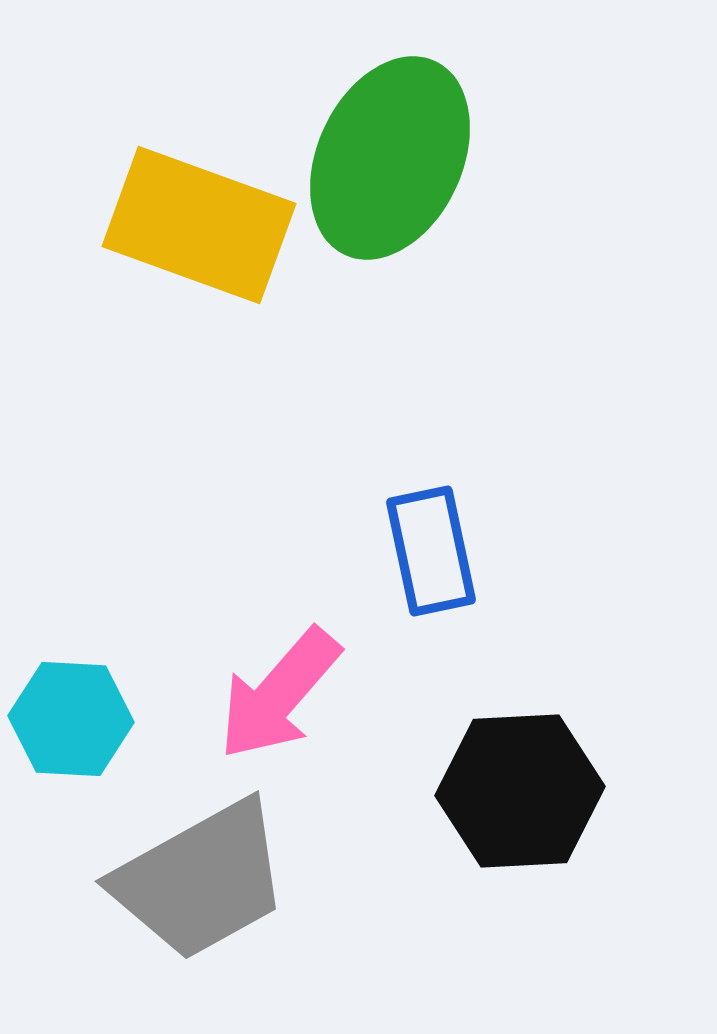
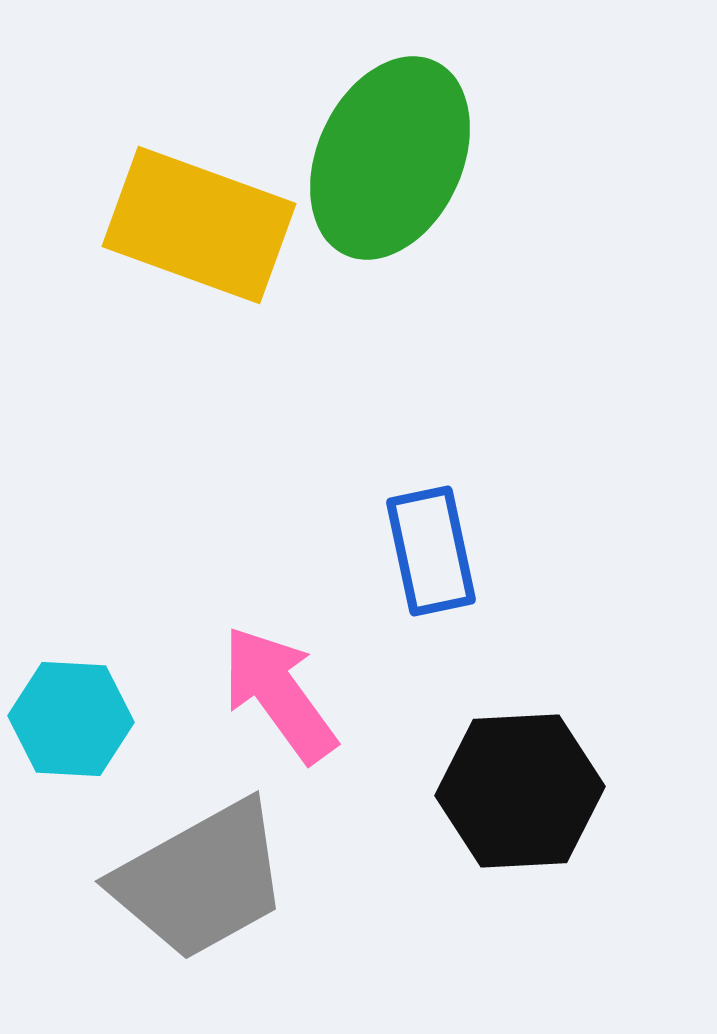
pink arrow: rotated 103 degrees clockwise
